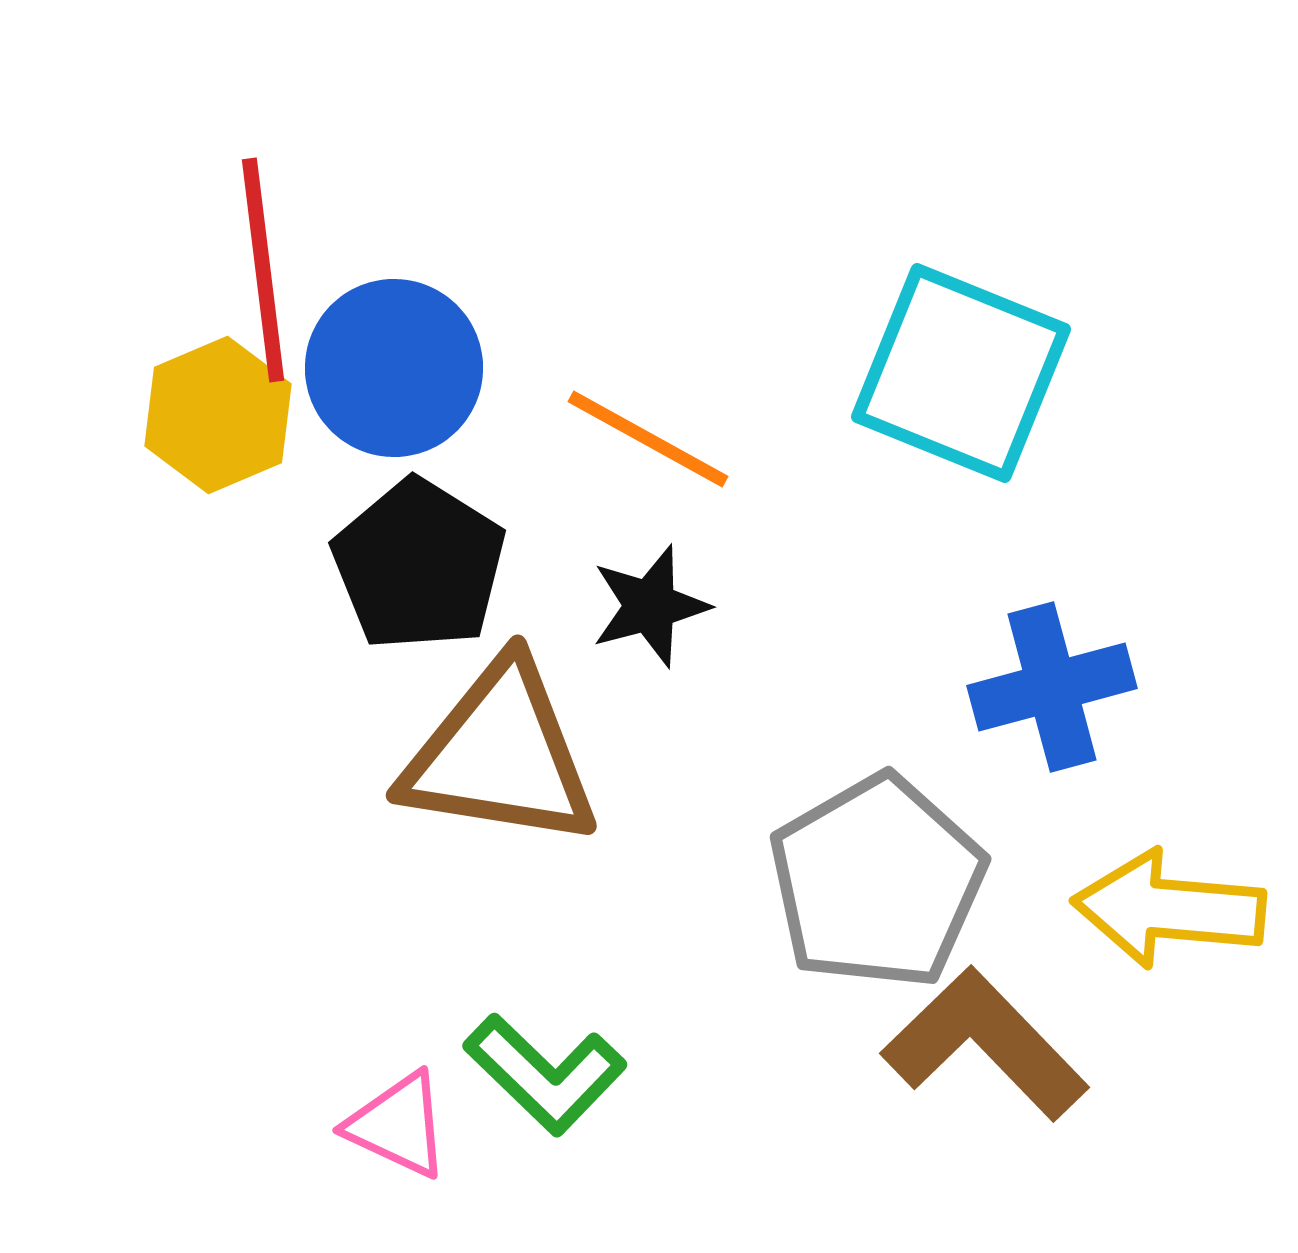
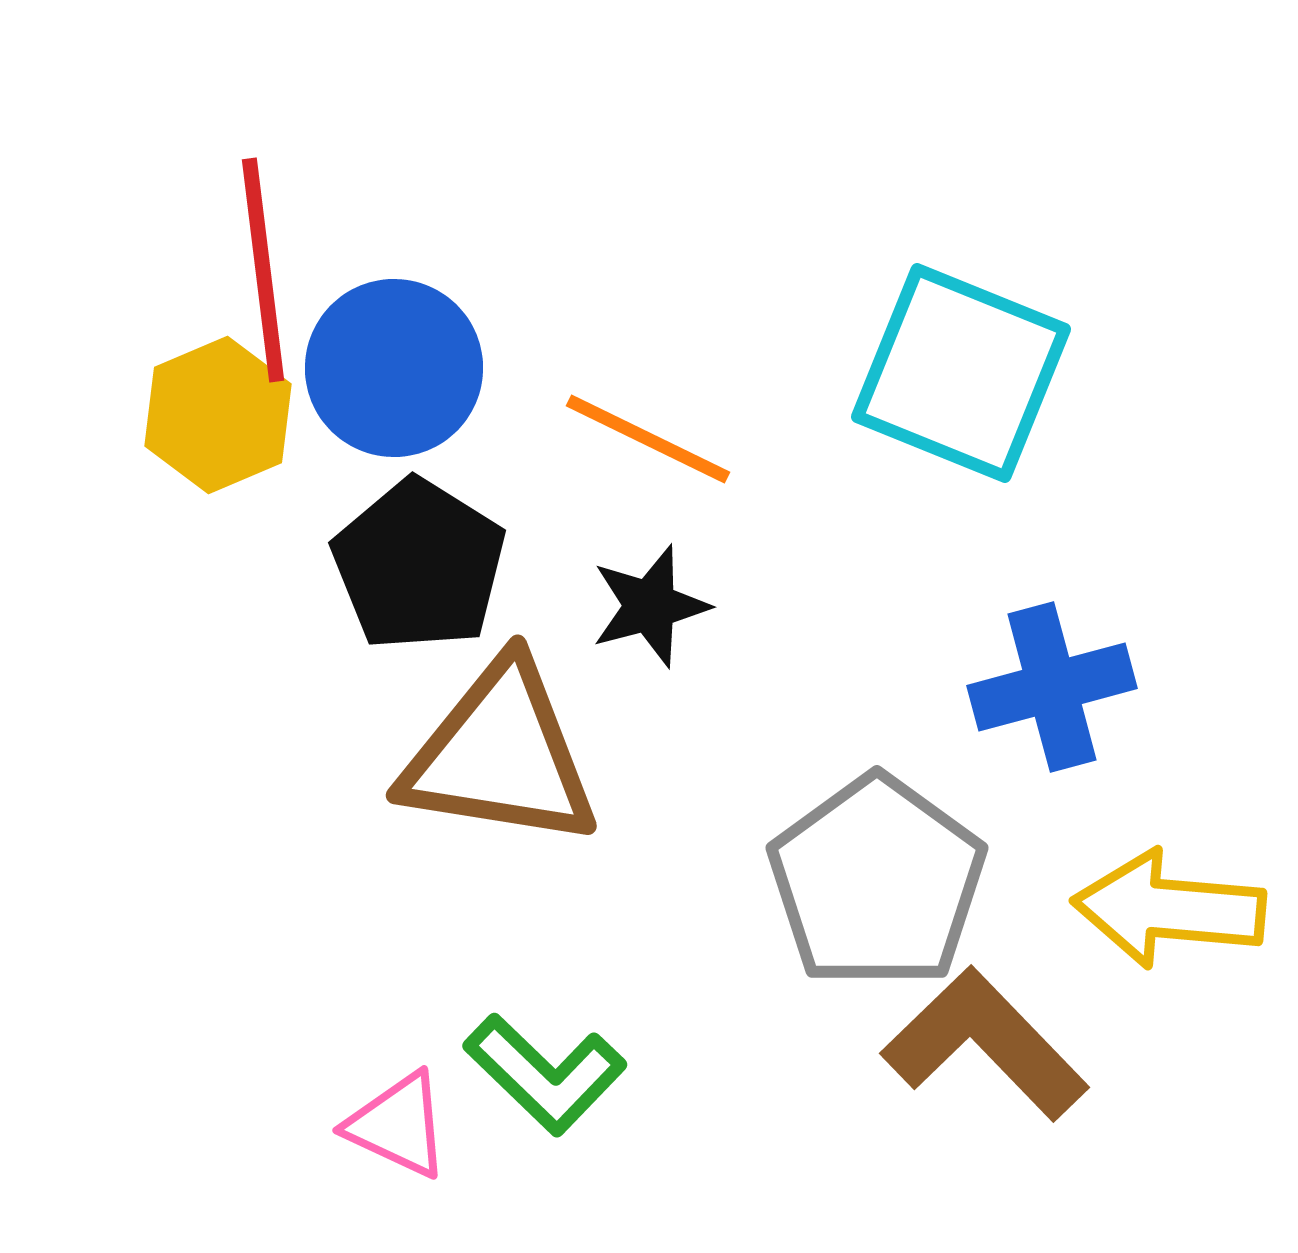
orange line: rotated 3 degrees counterclockwise
gray pentagon: rotated 6 degrees counterclockwise
